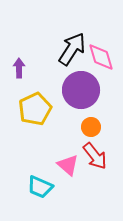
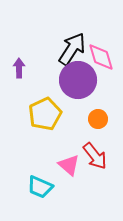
purple circle: moved 3 px left, 10 px up
yellow pentagon: moved 10 px right, 5 px down
orange circle: moved 7 px right, 8 px up
pink triangle: moved 1 px right
